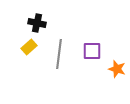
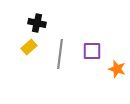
gray line: moved 1 px right
